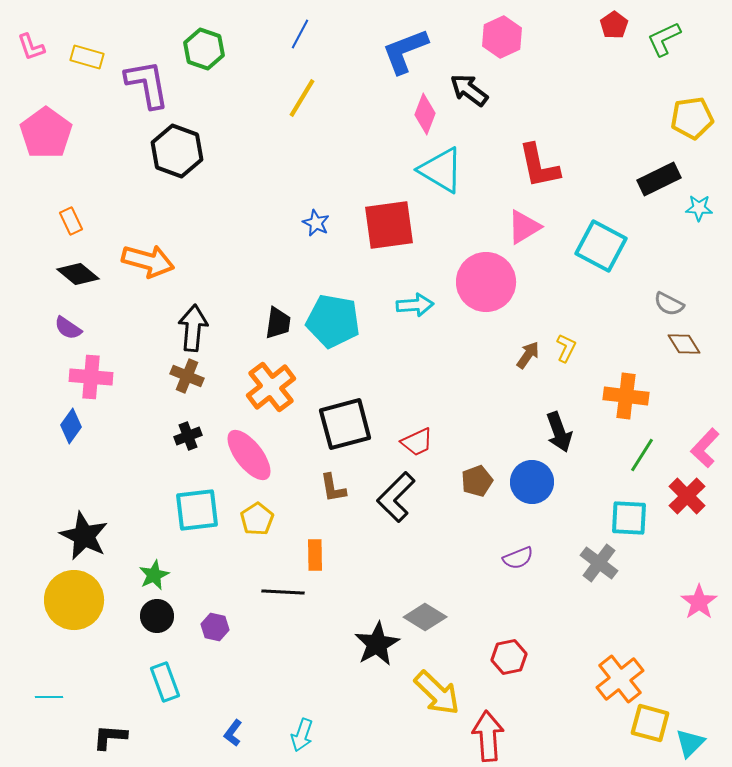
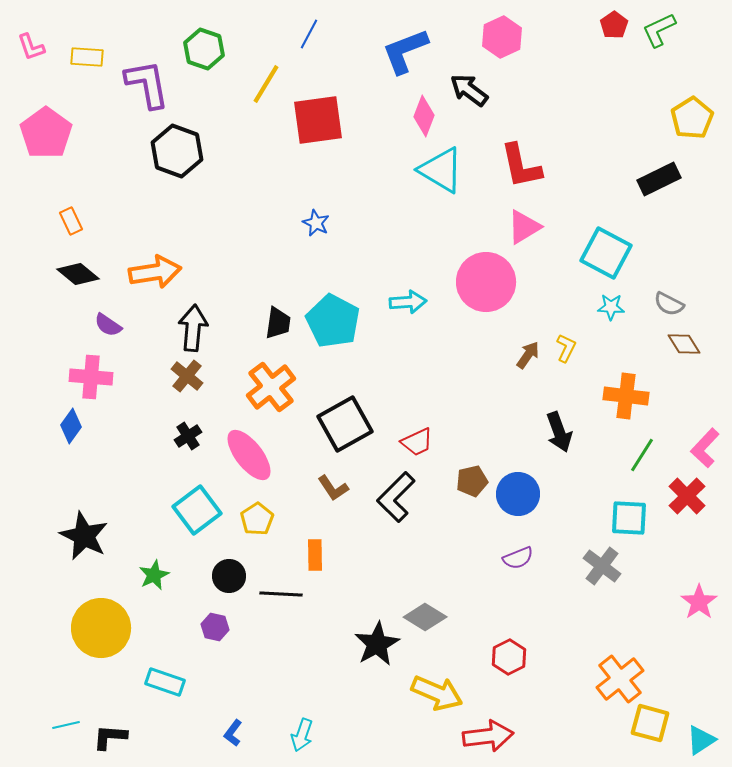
blue line at (300, 34): moved 9 px right
green L-shape at (664, 39): moved 5 px left, 9 px up
yellow rectangle at (87, 57): rotated 12 degrees counterclockwise
yellow line at (302, 98): moved 36 px left, 14 px up
pink diamond at (425, 114): moved 1 px left, 2 px down
yellow pentagon at (692, 118): rotated 24 degrees counterclockwise
red L-shape at (539, 166): moved 18 px left
cyan star at (699, 208): moved 88 px left, 99 px down
red square at (389, 225): moved 71 px left, 105 px up
cyan square at (601, 246): moved 5 px right, 7 px down
orange arrow at (148, 261): moved 7 px right, 11 px down; rotated 24 degrees counterclockwise
cyan arrow at (415, 305): moved 7 px left, 3 px up
cyan pentagon at (333, 321): rotated 18 degrees clockwise
purple semicircle at (68, 328): moved 40 px right, 3 px up
brown cross at (187, 376): rotated 16 degrees clockwise
black square at (345, 424): rotated 14 degrees counterclockwise
black cross at (188, 436): rotated 12 degrees counterclockwise
brown pentagon at (477, 481): moved 5 px left; rotated 8 degrees clockwise
blue circle at (532, 482): moved 14 px left, 12 px down
brown L-shape at (333, 488): rotated 24 degrees counterclockwise
cyan square at (197, 510): rotated 30 degrees counterclockwise
gray cross at (599, 563): moved 3 px right, 3 px down
black line at (283, 592): moved 2 px left, 2 px down
yellow circle at (74, 600): moved 27 px right, 28 px down
black circle at (157, 616): moved 72 px right, 40 px up
red hexagon at (509, 657): rotated 16 degrees counterclockwise
cyan rectangle at (165, 682): rotated 51 degrees counterclockwise
yellow arrow at (437, 693): rotated 21 degrees counterclockwise
cyan line at (49, 697): moved 17 px right, 28 px down; rotated 12 degrees counterclockwise
red arrow at (488, 736): rotated 87 degrees clockwise
cyan triangle at (690, 743): moved 11 px right, 3 px up; rotated 12 degrees clockwise
